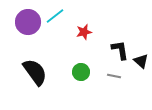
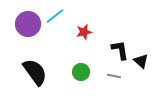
purple circle: moved 2 px down
